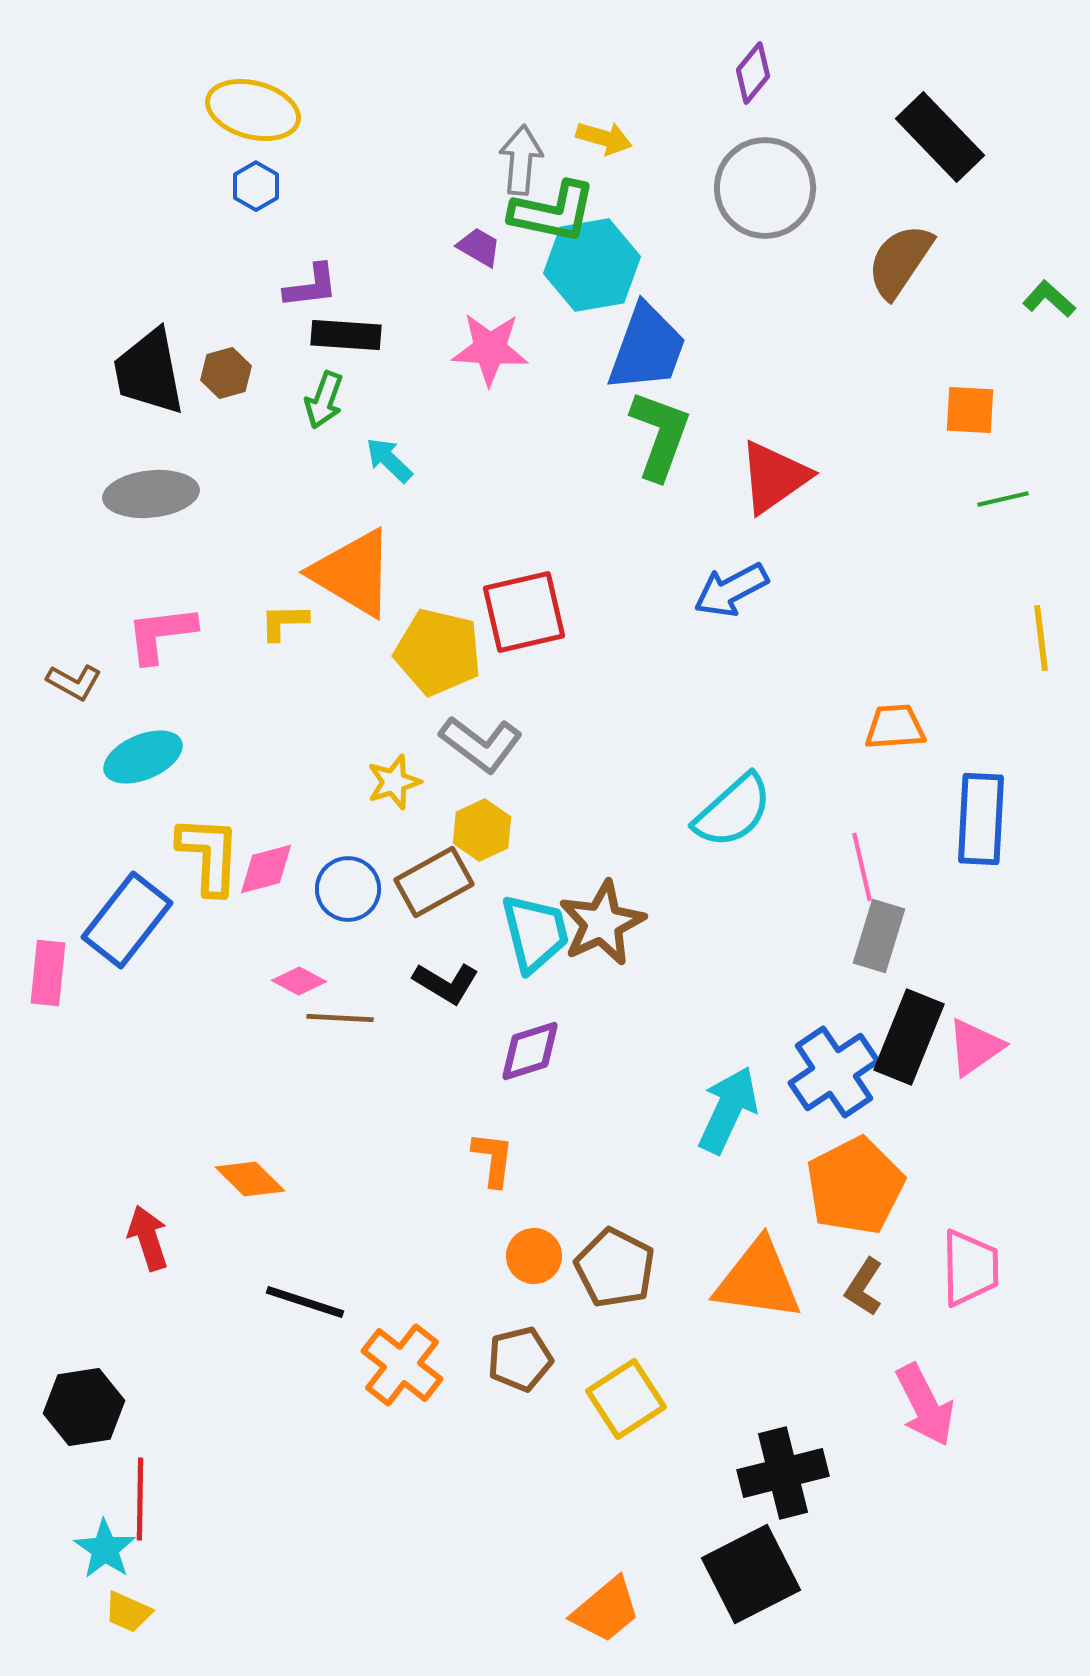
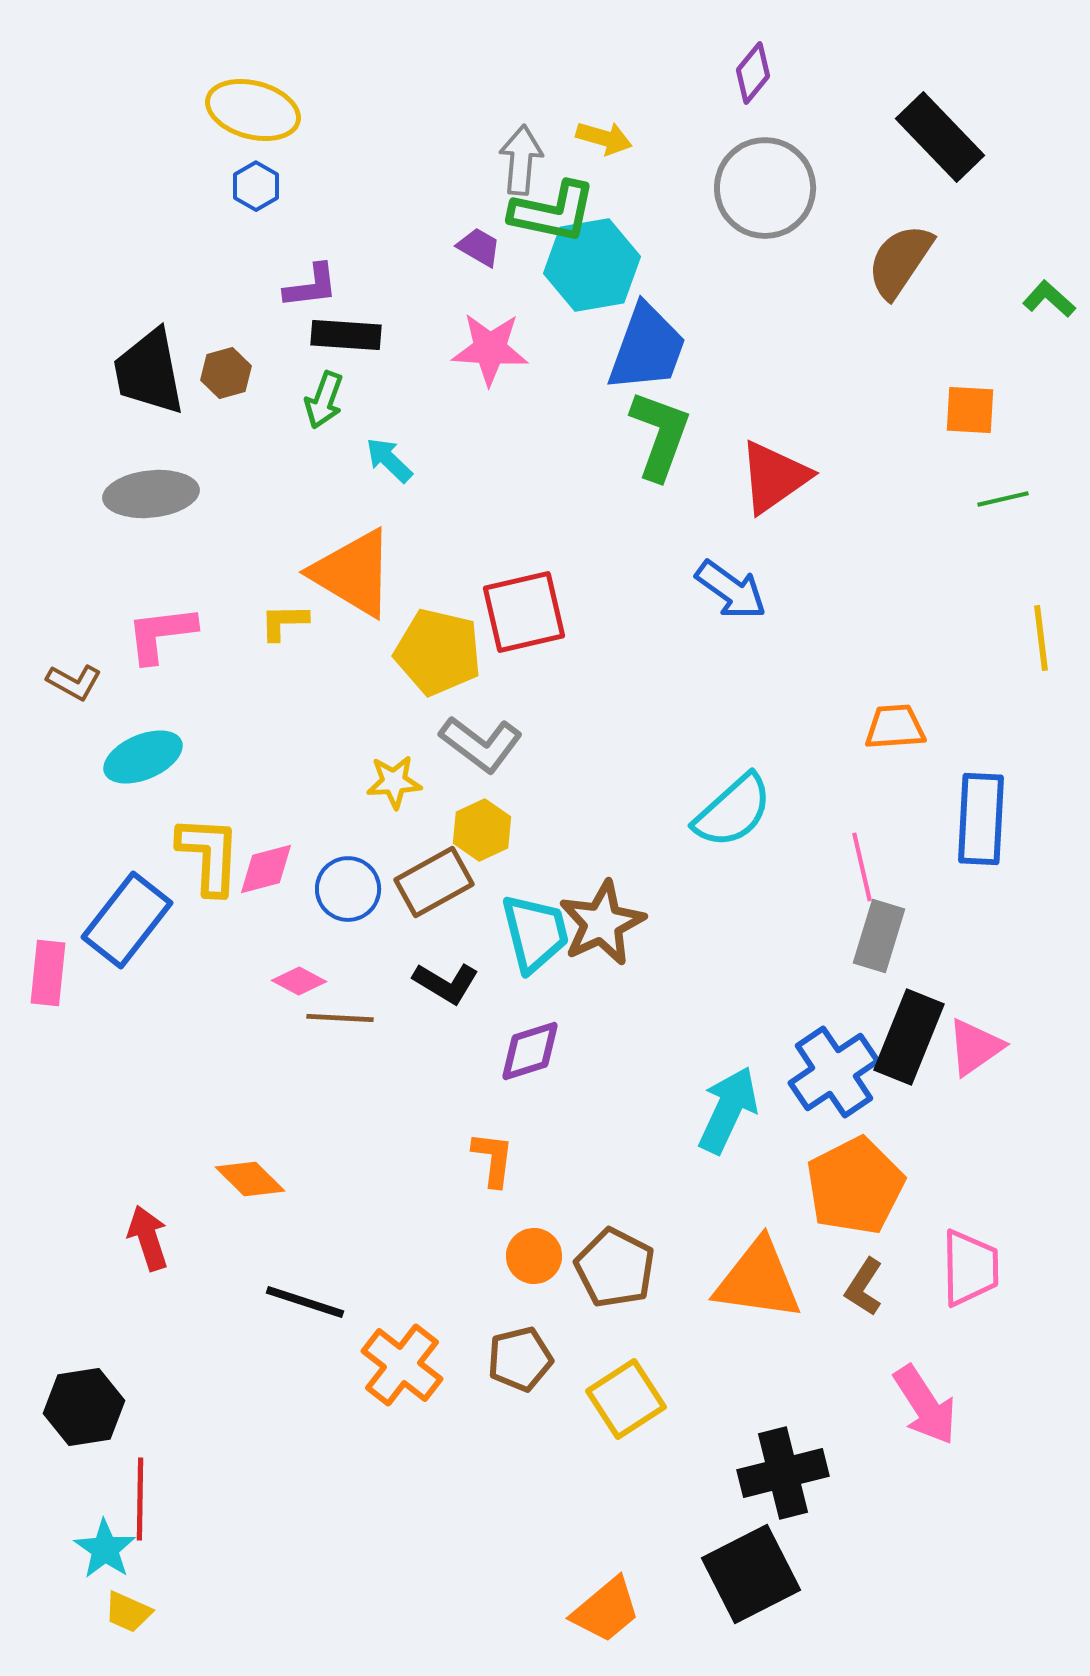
blue arrow at (731, 590): rotated 116 degrees counterclockwise
yellow star at (394, 782): rotated 14 degrees clockwise
pink arrow at (925, 1405): rotated 6 degrees counterclockwise
